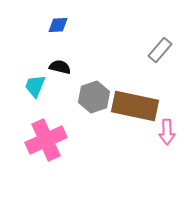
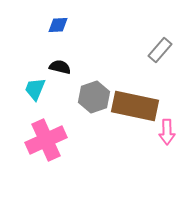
cyan trapezoid: moved 3 px down
